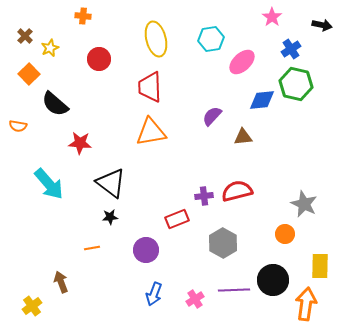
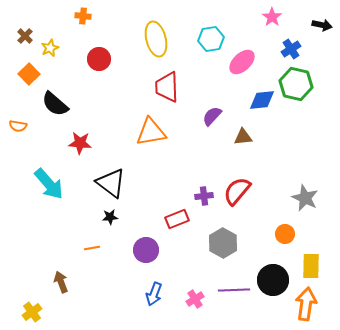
red trapezoid: moved 17 px right
red semicircle: rotated 36 degrees counterclockwise
gray star: moved 1 px right, 6 px up
yellow rectangle: moved 9 px left
yellow cross: moved 6 px down
